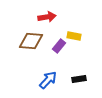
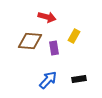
red arrow: rotated 24 degrees clockwise
yellow rectangle: rotated 72 degrees counterclockwise
brown diamond: moved 1 px left
purple rectangle: moved 5 px left, 2 px down; rotated 48 degrees counterclockwise
